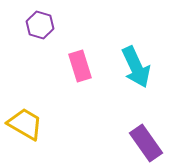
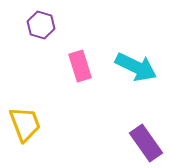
purple hexagon: moved 1 px right
cyan arrow: rotated 39 degrees counterclockwise
yellow trapezoid: rotated 39 degrees clockwise
